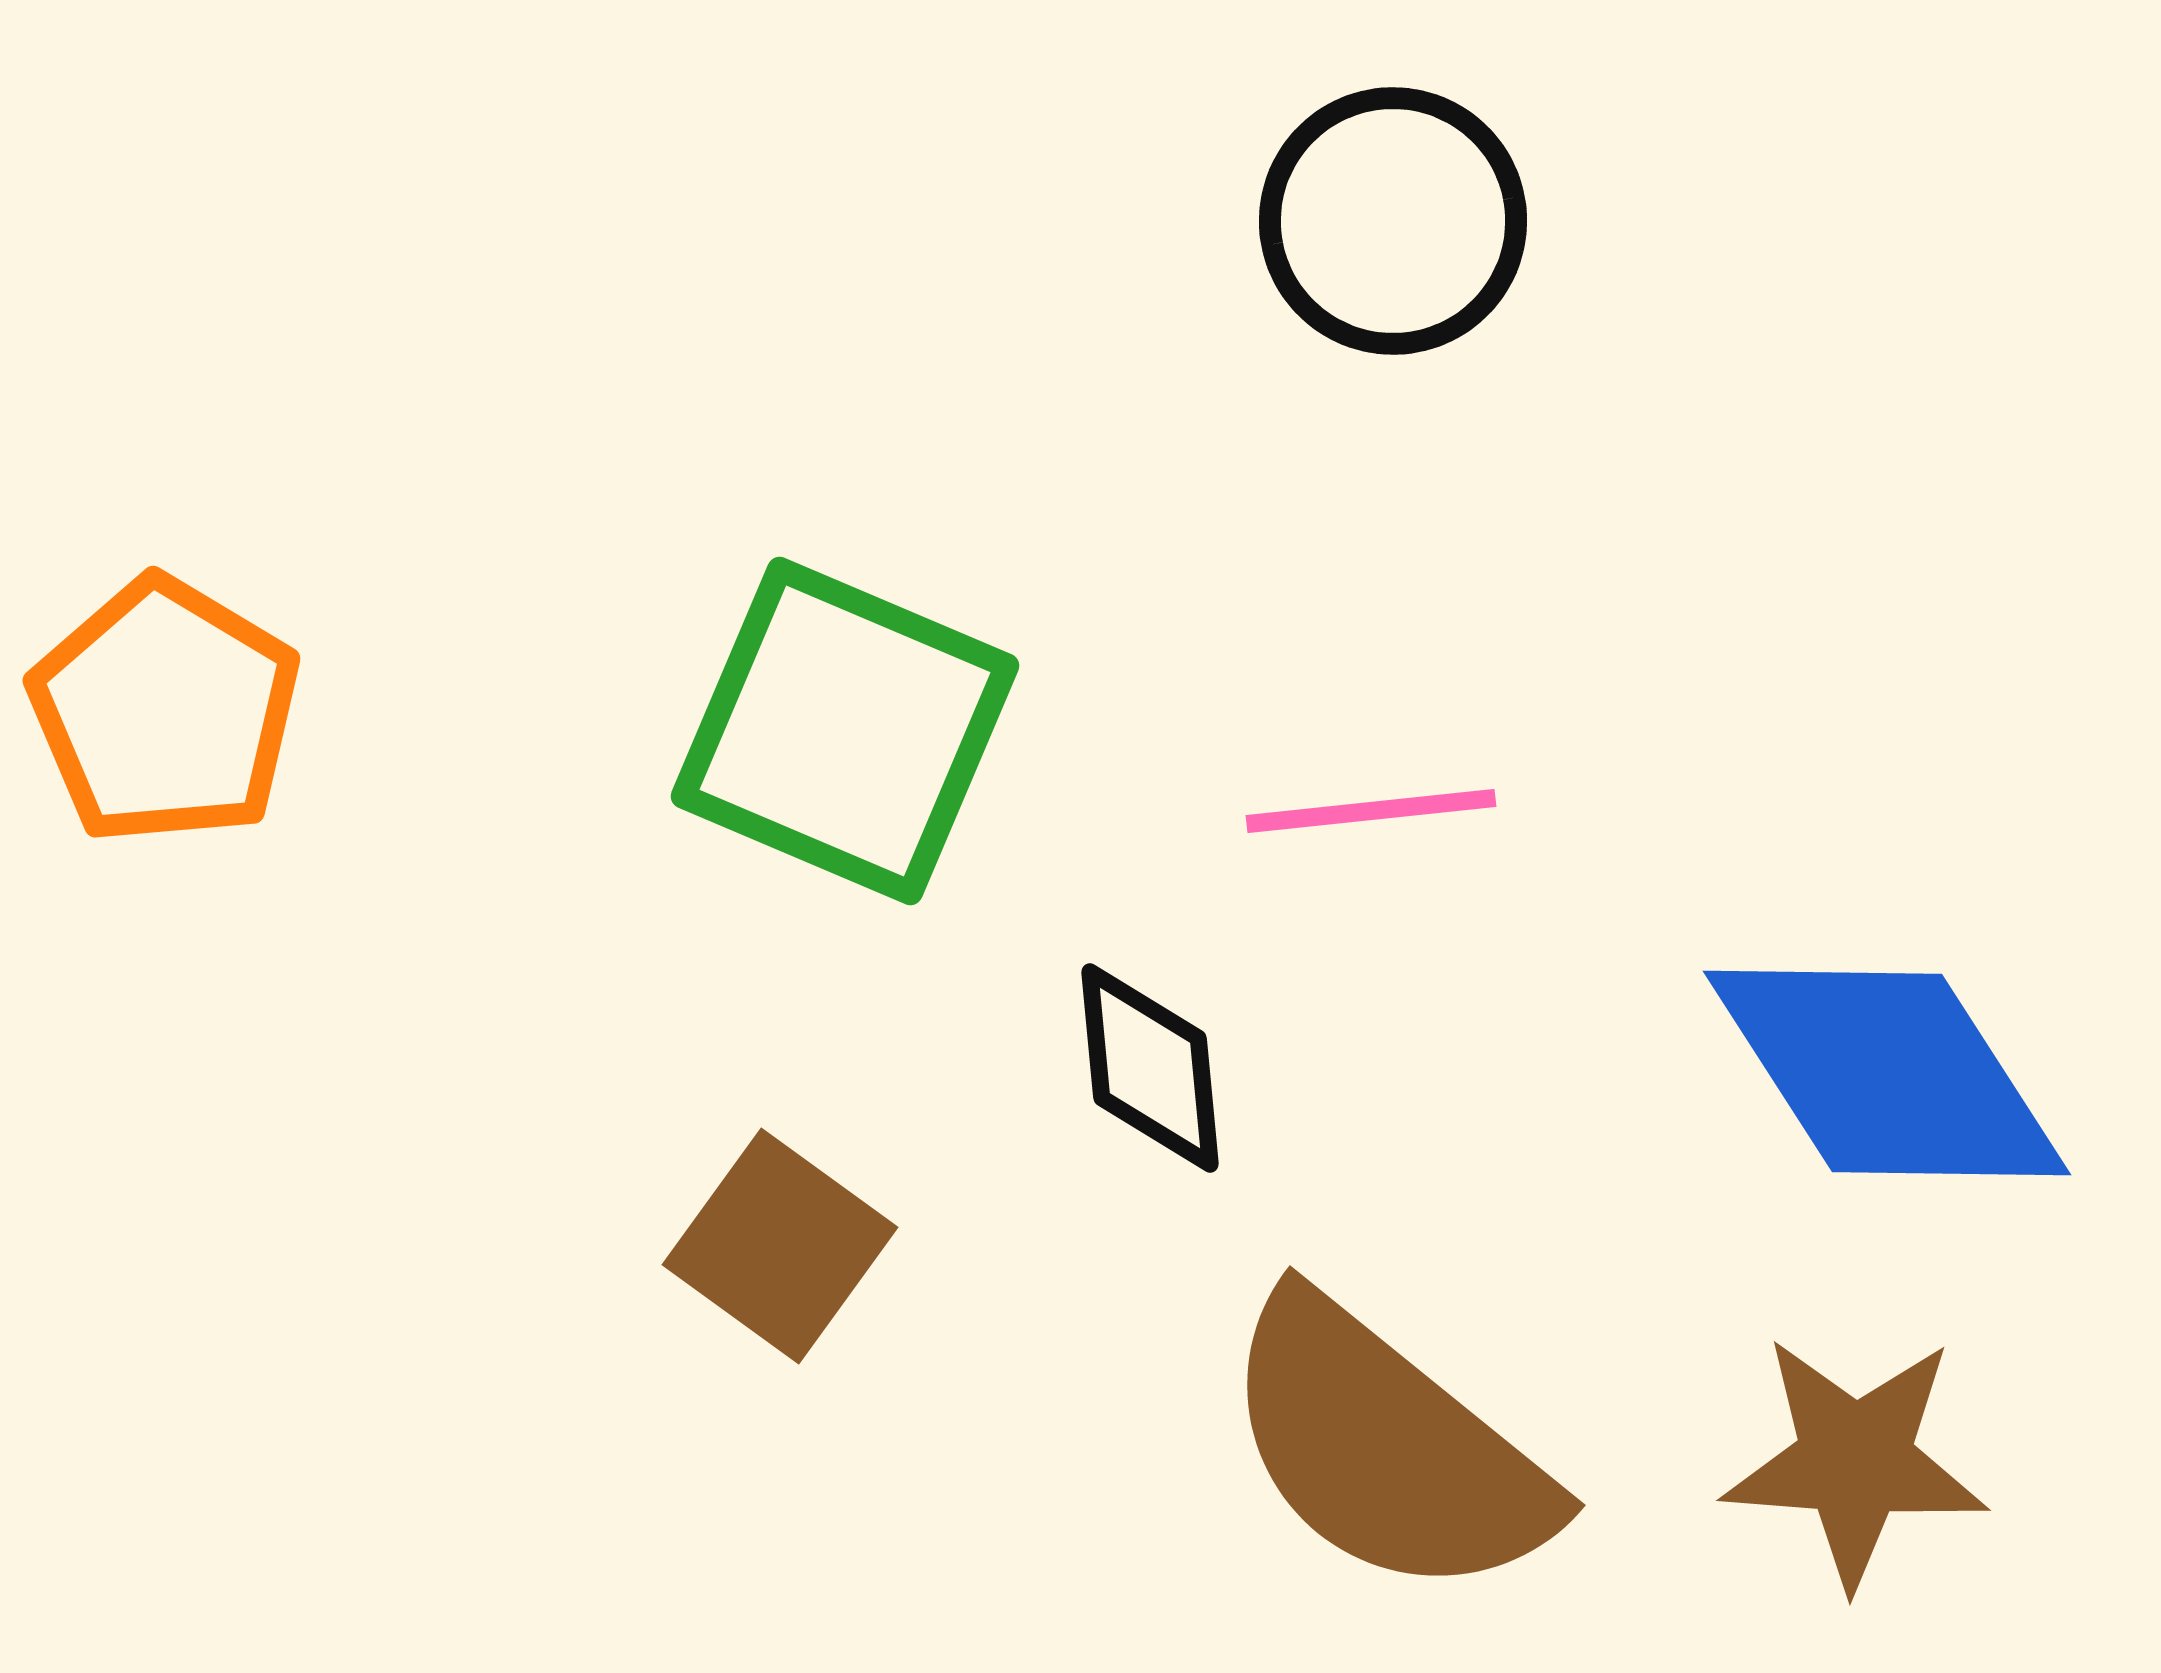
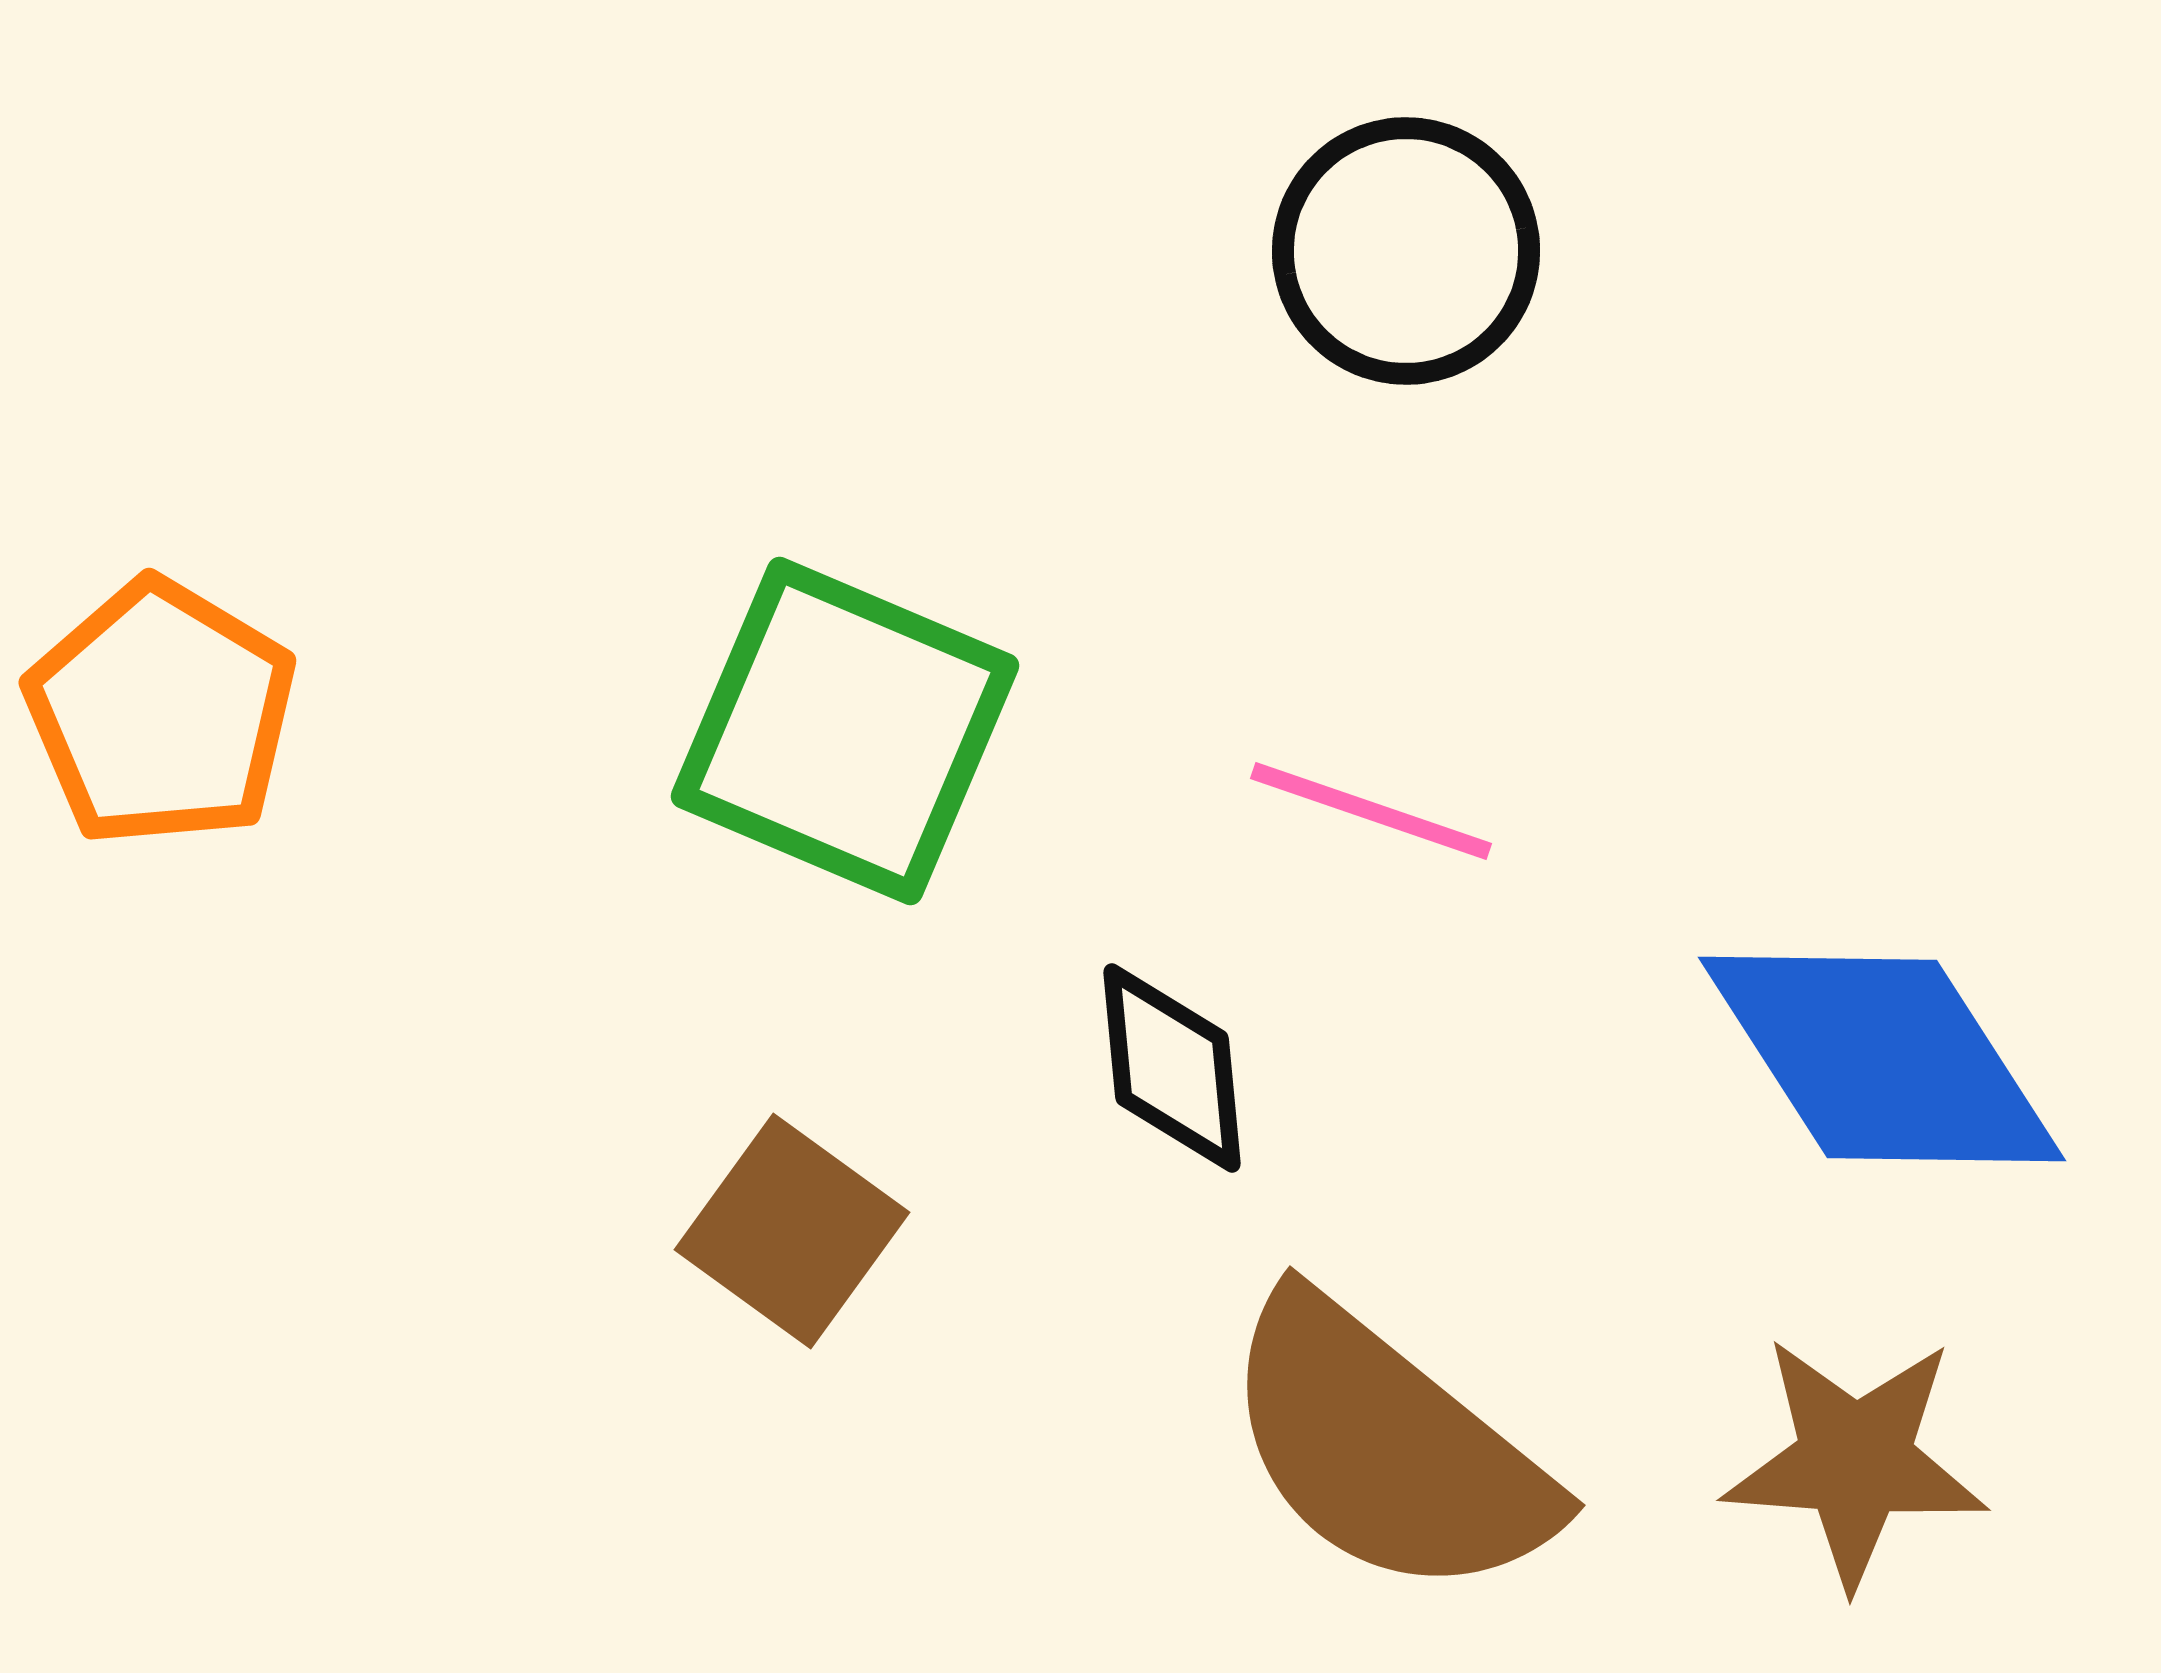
black circle: moved 13 px right, 30 px down
orange pentagon: moved 4 px left, 2 px down
pink line: rotated 25 degrees clockwise
black diamond: moved 22 px right
blue diamond: moved 5 px left, 14 px up
brown square: moved 12 px right, 15 px up
